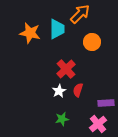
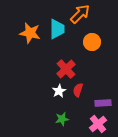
purple rectangle: moved 3 px left
